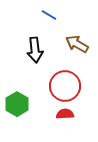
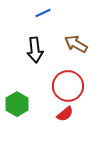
blue line: moved 6 px left, 2 px up; rotated 56 degrees counterclockwise
brown arrow: moved 1 px left
red circle: moved 3 px right
red semicircle: rotated 144 degrees clockwise
